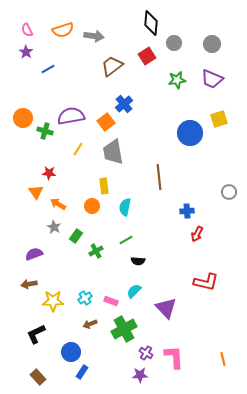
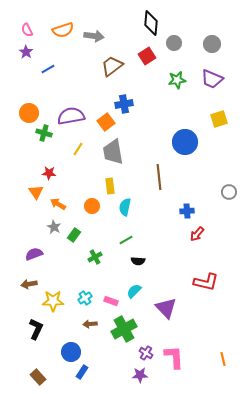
blue cross at (124, 104): rotated 30 degrees clockwise
orange circle at (23, 118): moved 6 px right, 5 px up
green cross at (45, 131): moved 1 px left, 2 px down
blue circle at (190, 133): moved 5 px left, 9 px down
yellow rectangle at (104, 186): moved 6 px right
red arrow at (197, 234): rotated 14 degrees clockwise
green rectangle at (76, 236): moved 2 px left, 1 px up
green cross at (96, 251): moved 1 px left, 6 px down
brown arrow at (90, 324): rotated 16 degrees clockwise
black L-shape at (36, 334): moved 5 px up; rotated 140 degrees clockwise
